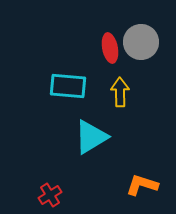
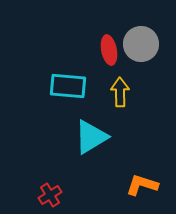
gray circle: moved 2 px down
red ellipse: moved 1 px left, 2 px down
